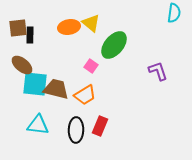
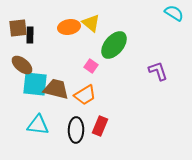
cyan semicircle: rotated 66 degrees counterclockwise
